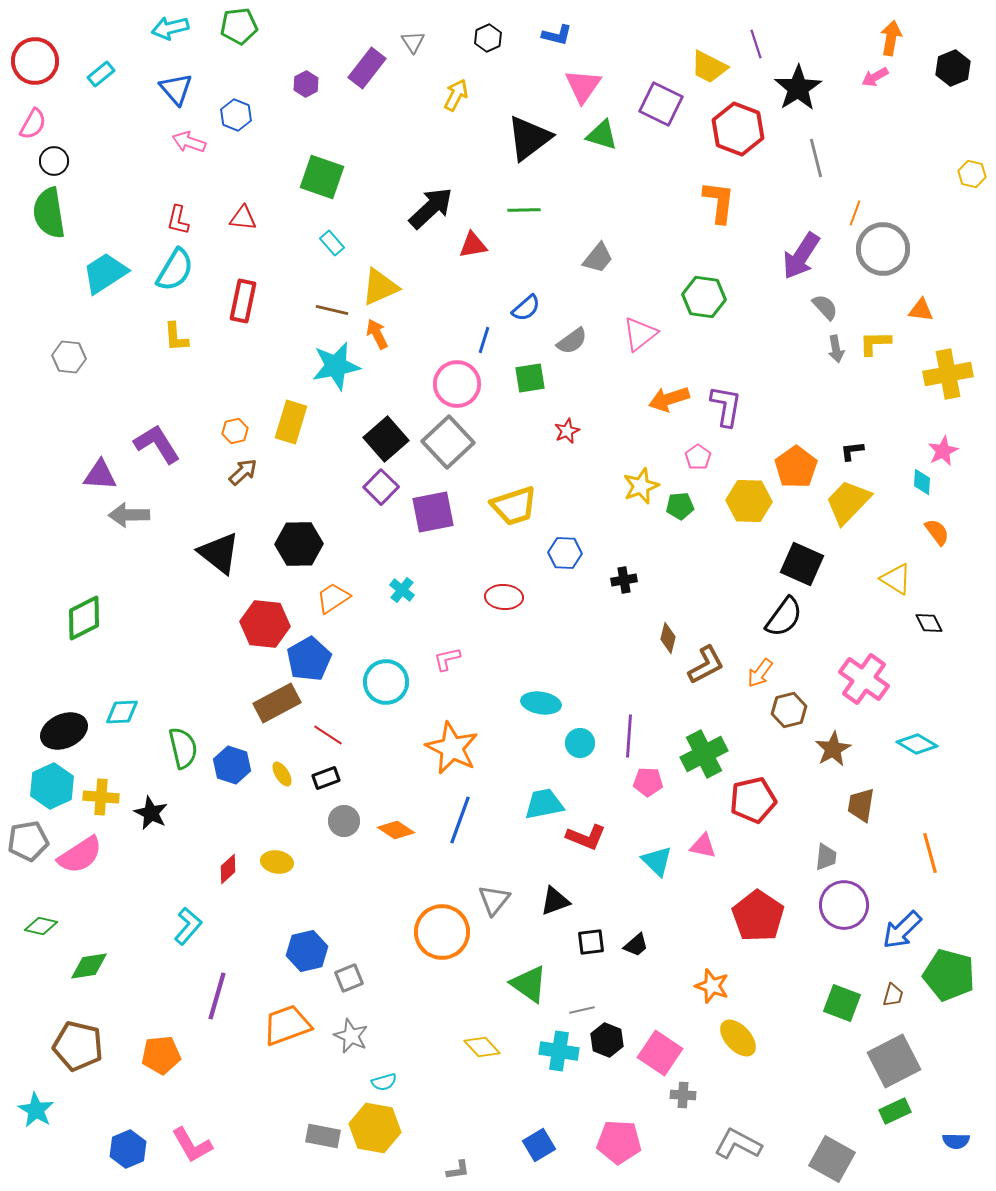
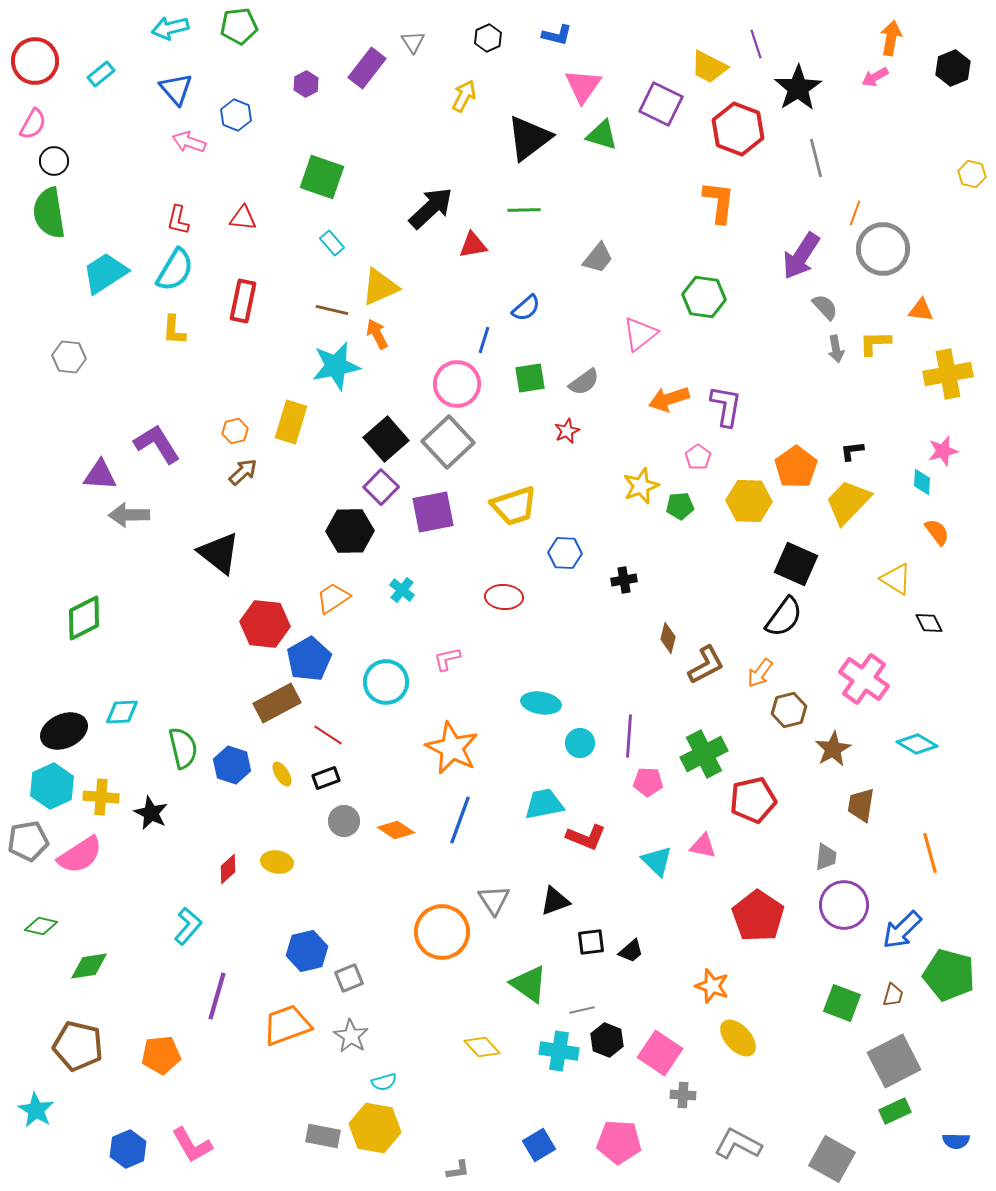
yellow arrow at (456, 95): moved 8 px right, 1 px down
yellow L-shape at (176, 337): moved 2 px left, 7 px up; rotated 8 degrees clockwise
gray semicircle at (572, 341): moved 12 px right, 41 px down
pink star at (943, 451): rotated 12 degrees clockwise
black hexagon at (299, 544): moved 51 px right, 13 px up
black square at (802, 564): moved 6 px left
gray triangle at (494, 900): rotated 12 degrees counterclockwise
black trapezoid at (636, 945): moved 5 px left, 6 px down
gray star at (351, 1036): rotated 8 degrees clockwise
